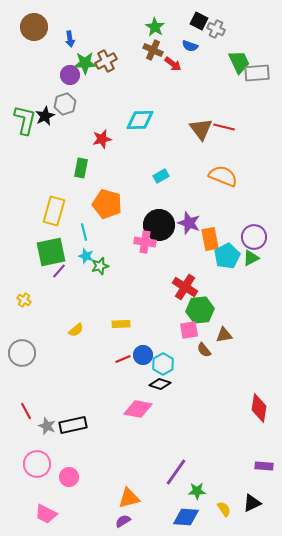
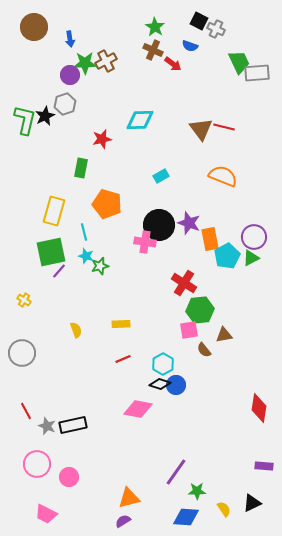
red cross at (185, 287): moved 1 px left, 4 px up
yellow semicircle at (76, 330): rotated 70 degrees counterclockwise
blue circle at (143, 355): moved 33 px right, 30 px down
